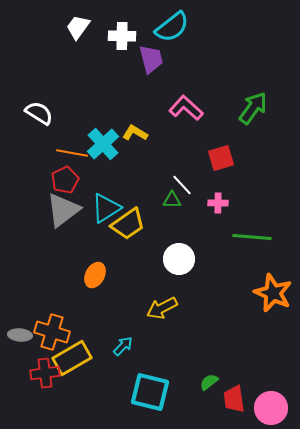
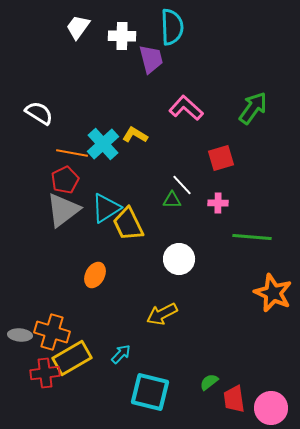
cyan semicircle: rotated 54 degrees counterclockwise
yellow L-shape: moved 2 px down
yellow trapezoid: rotated 99 degrees clockwise
yellow arrow: moved 6 px down
cyan arrow: moved 2 px left, 8 px down
